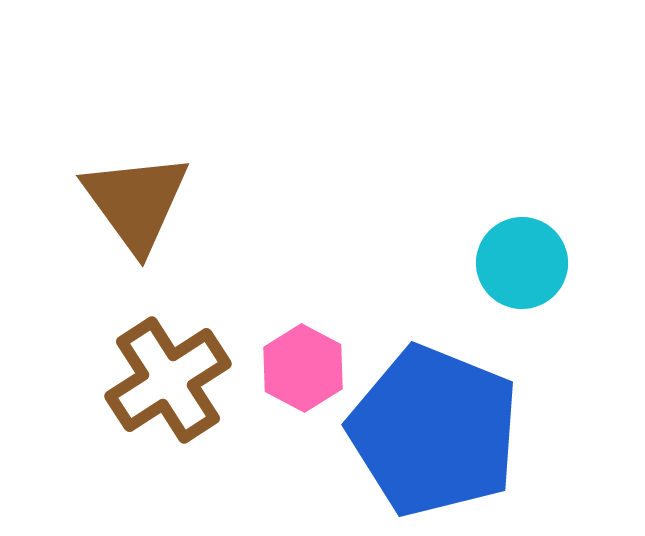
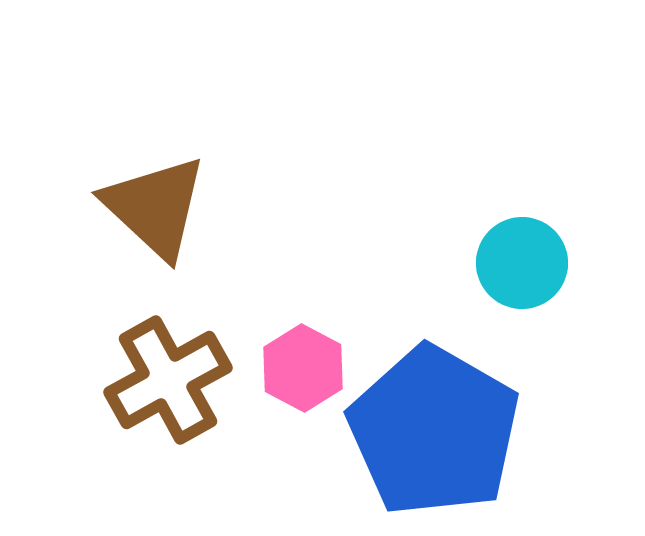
brown triangle: moved 19 px right, 5 px down; rotated 11 degrees counterclockwise
brown cross: rotated 4 degrees clockwise
blue pentagon: rotated 8 degrees clockwise
